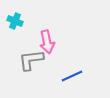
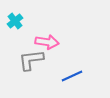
cyan cross: rotated 28 degrees clockwise
pink arrow: rotated 70 degrees counterclockwise
